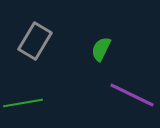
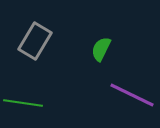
green line: rotated 18 degrees clockwise
